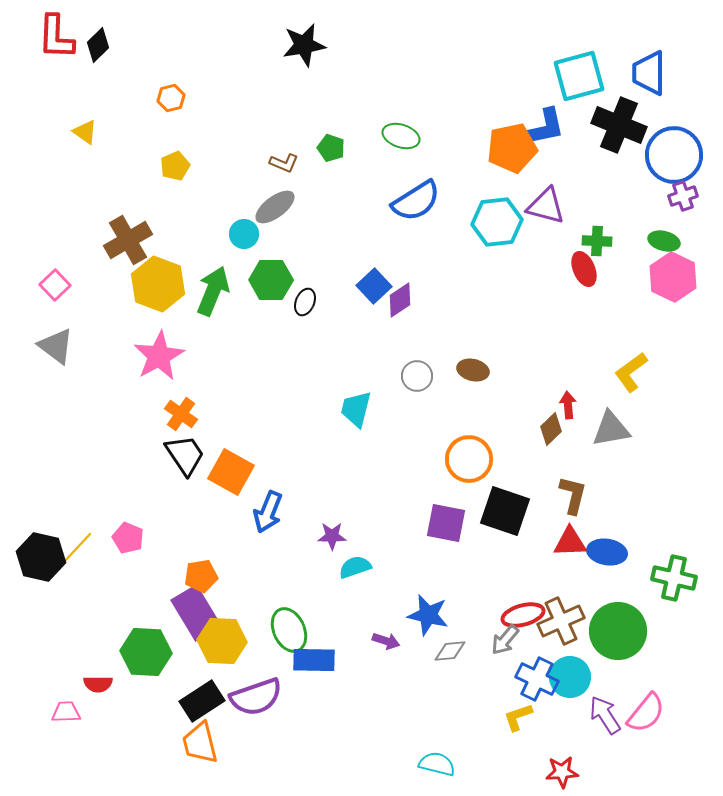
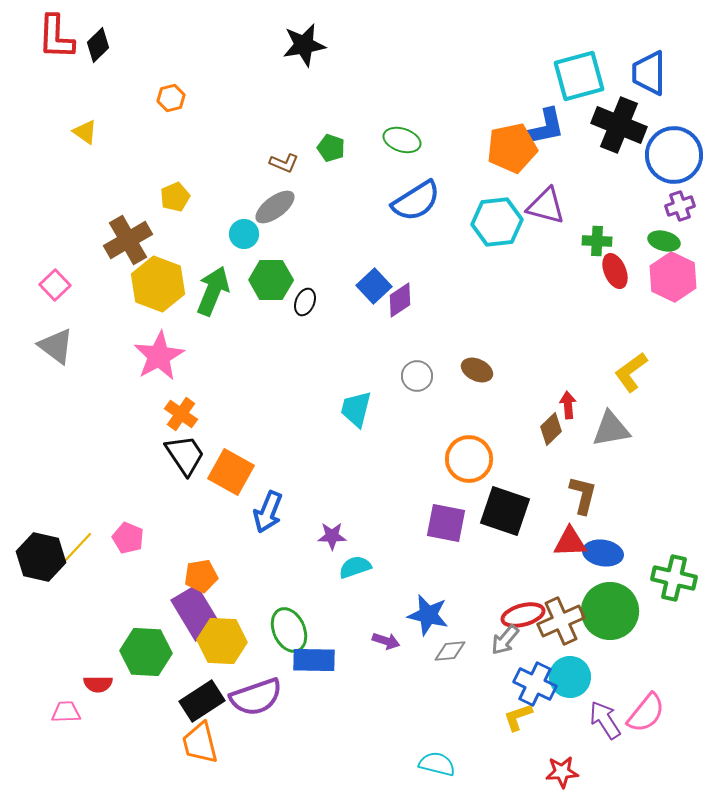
green ellipse at (401, 136): moved 1 px right, 4 px down
yellow pentagon at (175, 166): moved 31 px down
purple cross at (683, 196): moved 3 px left, 10 px down
red ellipse at (584, 269): moved 31 px right, 2 px down
brown ellipse at (473, 370): moved 4 px right; rotated 12 degrees clockwise
brown L-shape at (573, 495): moved 10 px right
blue ellipse at (607, 552): moved 4 px left, 1 px down
green circle at (618, 631): moved 8 px left, 20 px up
blue cross at (537, 679): moved 2 px left, 5 px down
purple arrow at (605, 715): moved 5 px down
